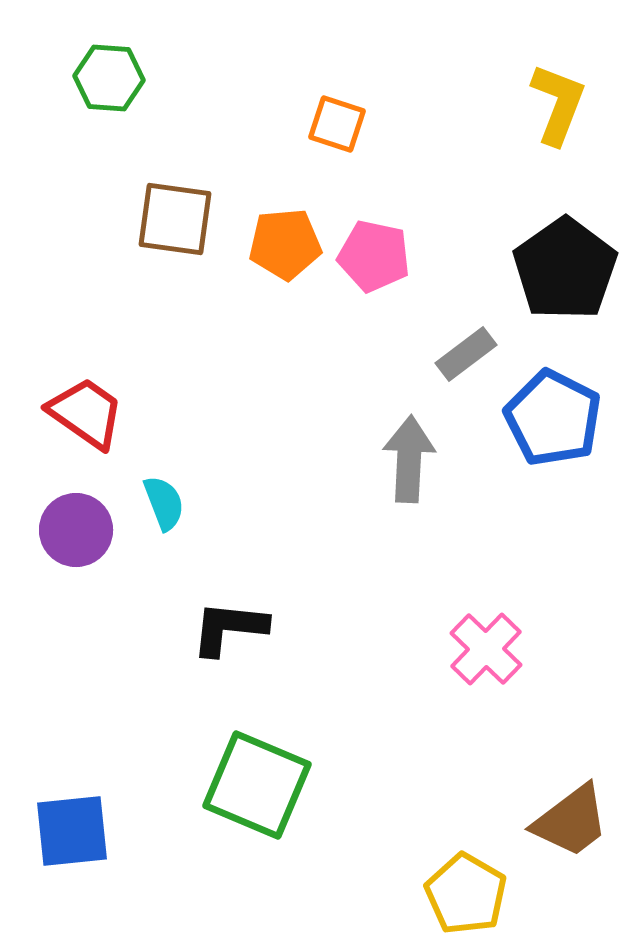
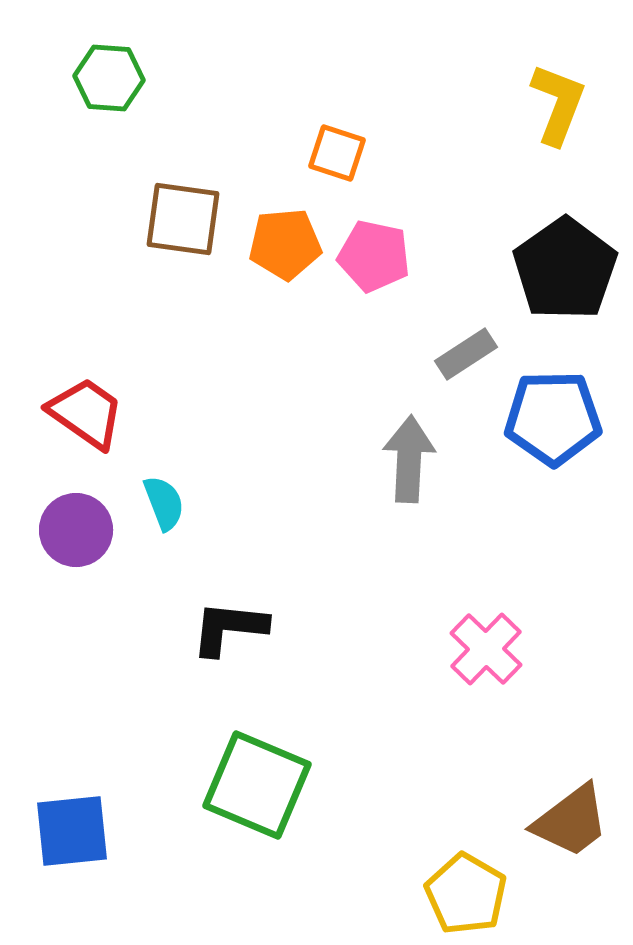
orange square: moved 29 px down
brown square: moved 8 px right
gray rectangle: rotated 4 degrees clockwise
blue pentagon: rotated 28 degrees counterclockwise
